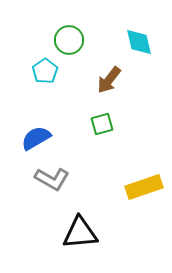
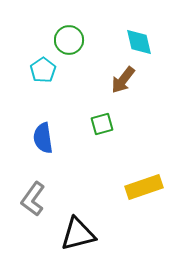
cyan pentagon: moved 2 px left, 1 px up
brown arrow: moved 14 px right
blue semicircle: moved 7 px right; rotated 68 degrees counterclockwise
gray L-shape: moved 19 px left, 20 px down; rotated 96 degrees clockwise
black triangle: moved 2 px left, 1 px down; rotated 9 degrees counterclockwise
